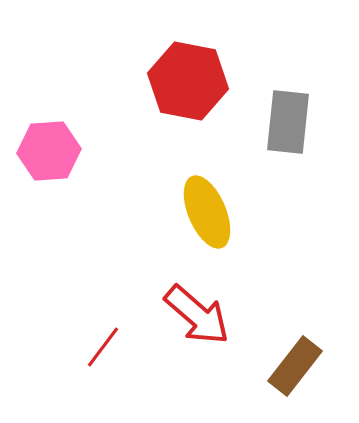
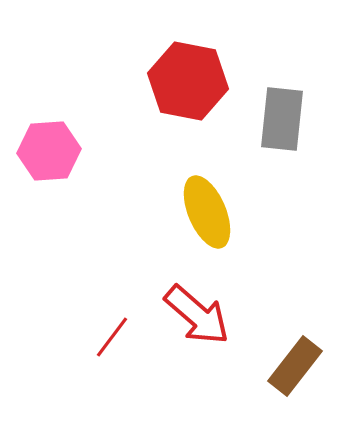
gray rectangle: moved 6 px left, 3 px up
red line: moved 9 px right, 10 px up
